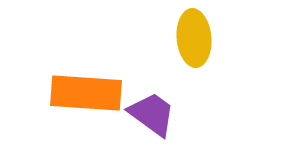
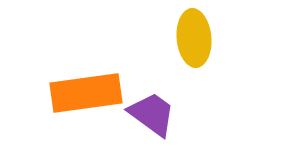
orange rectangle: rotated 12 degrees counterclockwise
